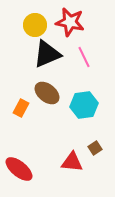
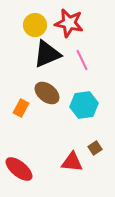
red star: moved 1 px left, 1 px down
pink line: moved 2 px left, 3 px down
